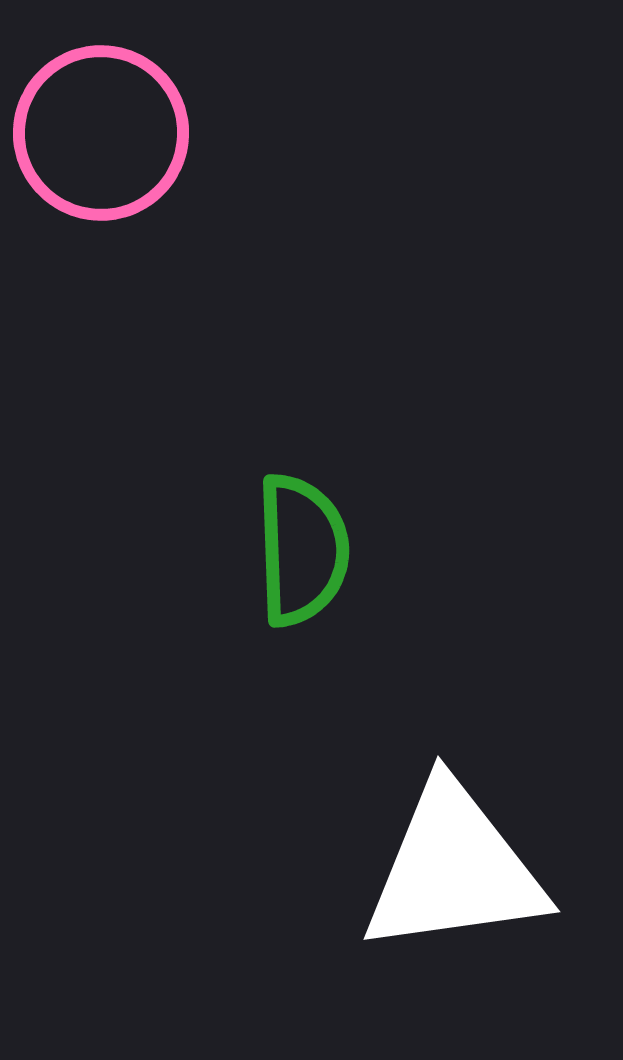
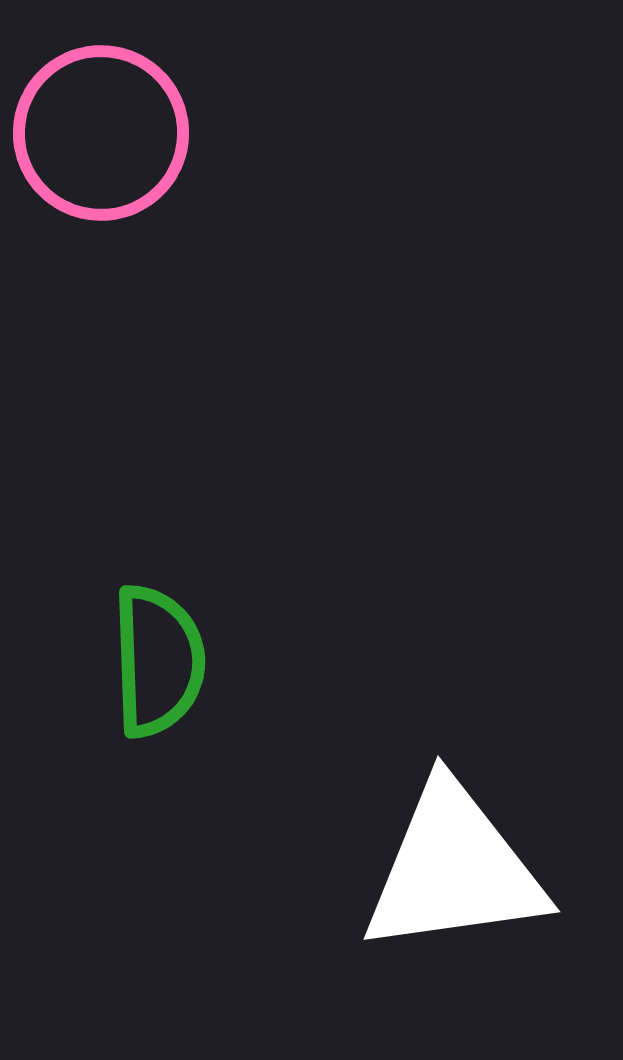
green semicircle: moved 144 px left, 111 px down
